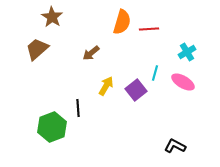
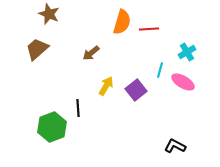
brown star: moved 3 px left, 3 px up; rotated 10 degrees counterclockwise
cyan line: moved 5 px right, 3 px up
